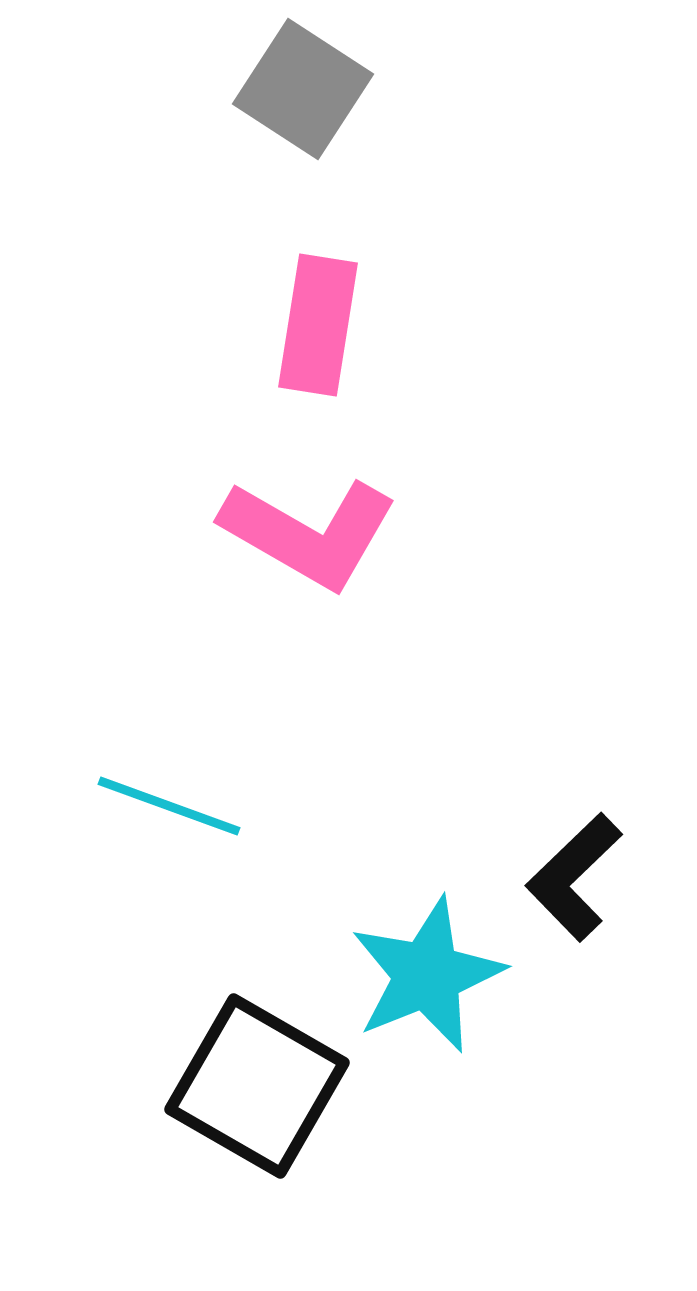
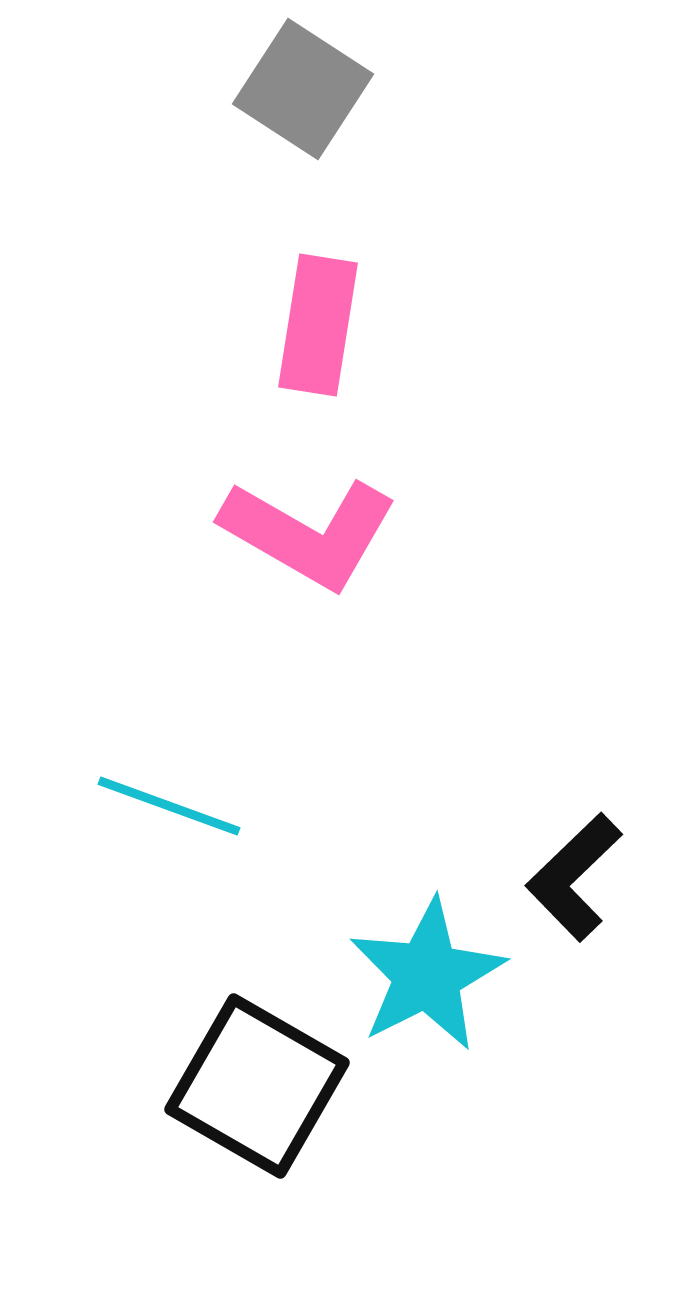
cyan star: rotated 5 degrees counterclockwise
